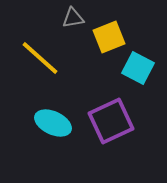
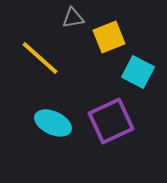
cyan square: moved 4 px down
